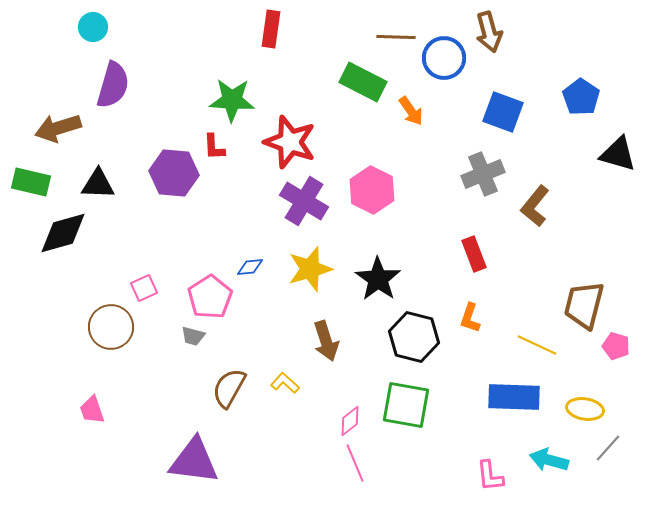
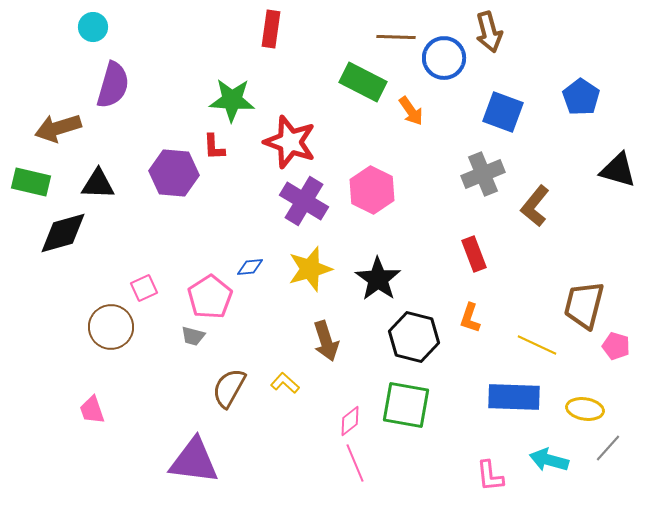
black triangle at (618, 154): moved 16 px down
